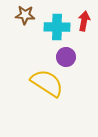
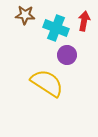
cyan cross: moved 1 px left, 1 px down; rotated 20 degrees clockwise
purple circle: moved 1 px right, 2 px up
